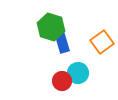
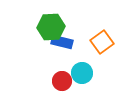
green hexagon: rotated 20 degrees counterclockwise
blue rectangle: rotated 60 degrees counterclockwise
cyan circle: moved 4 px right
